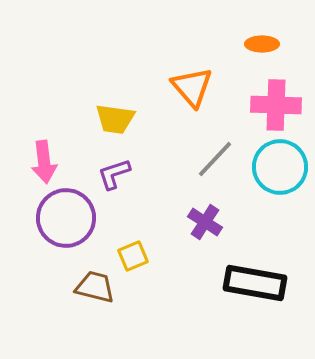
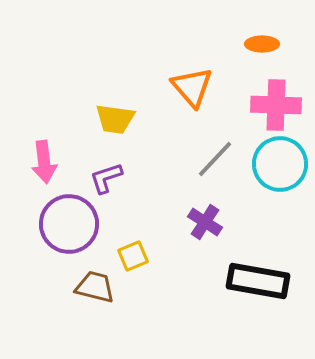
cyan circle: moved 3 px up
purple L-shape: moved 8 px left, 4 px down
purple circle: moved 3 px right, 6 px down
black rectangle: moved 3 px right, 2 px up
